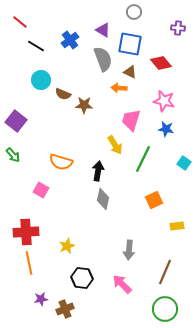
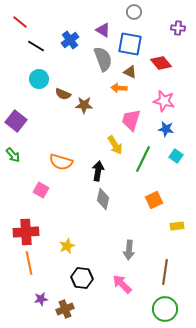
cyan circle: moved 2 px left, 1 px up
cyan square: moved 8 px left, 7 px up
brown line: rotated 15 degrees counterclockwise
